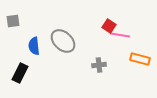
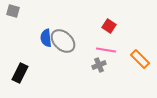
gray square: moved 10 px up; rotated 24 degrees clockwise
pink line: moved 14 px left, 15 px down
blue semicircle: moved 12 px right, 8 px up
orange rectangle: rotated 30 degrees clockwise
gray cross: rotated 16 degrees counterclockwise
